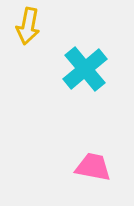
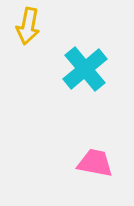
pink trapezoid: moved 2 px right, 4 px up
